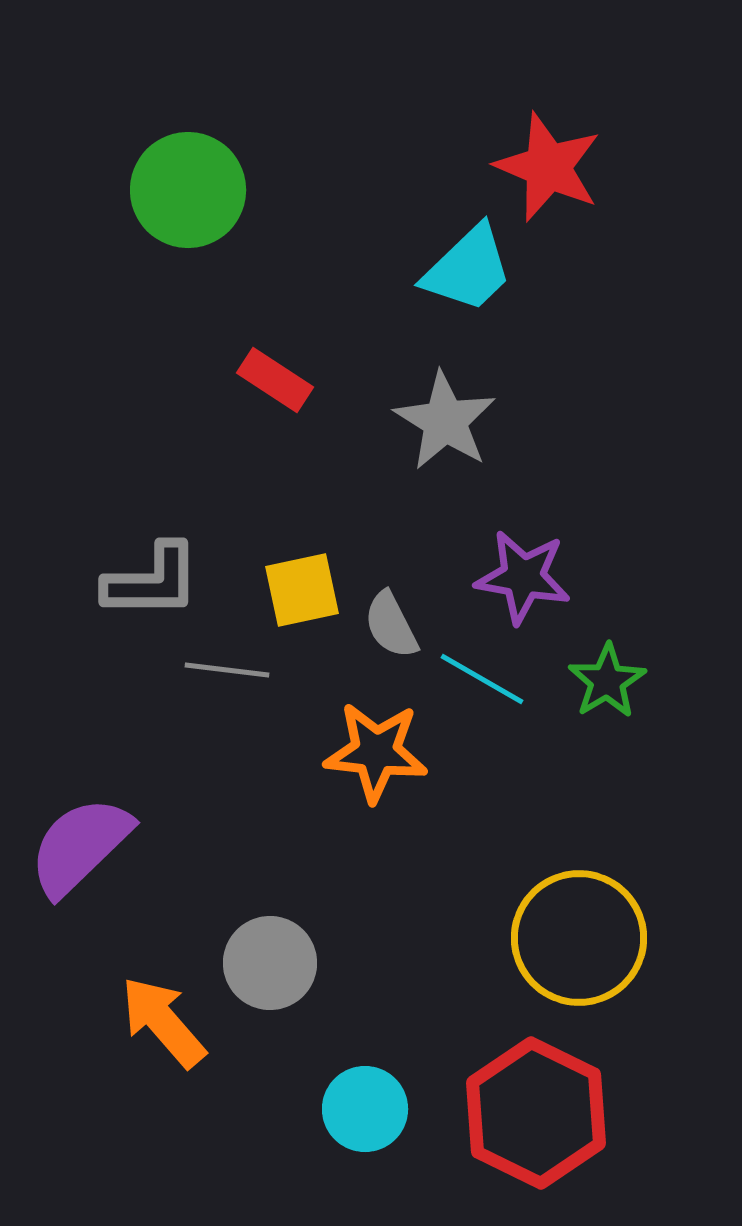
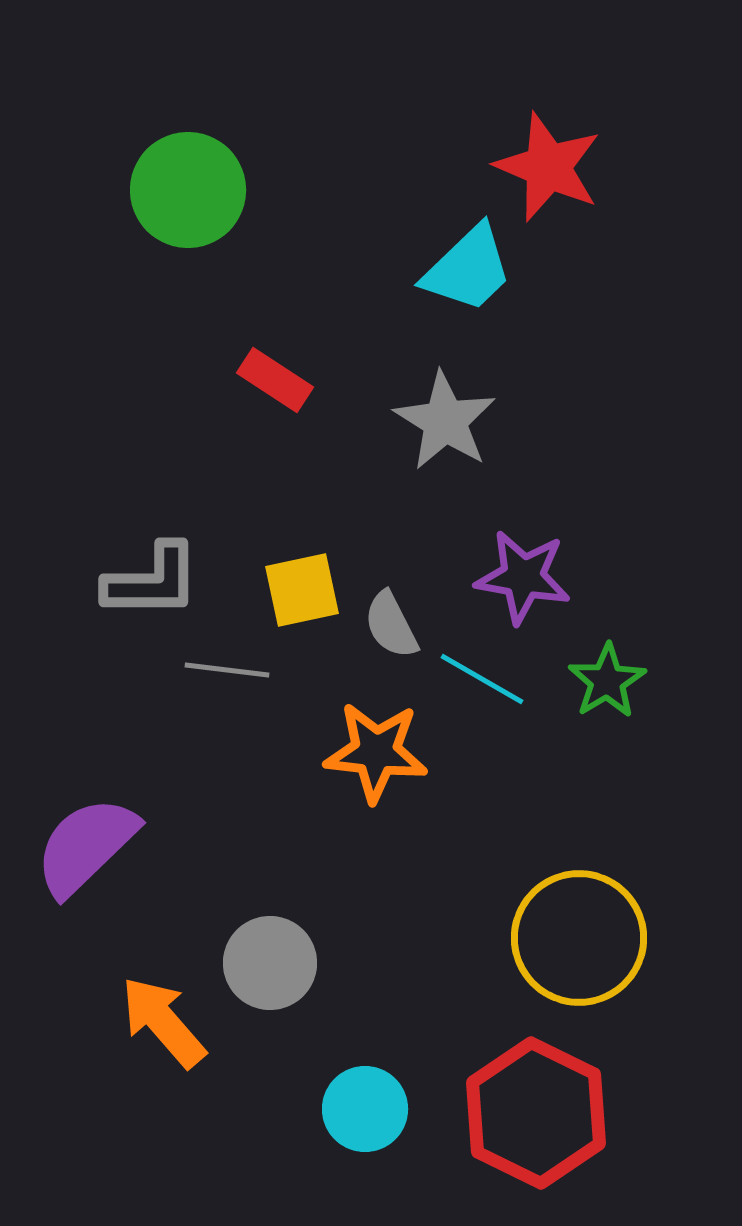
purple semicircle: moved 6 px right
